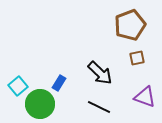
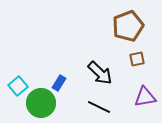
brown pentagon: moved 2 px left, 1 px down
brown square: moved 1 px down
purple triangle: rotated 30 degrees counterclockwise
green circle: moved 1 px right, 1 px up
